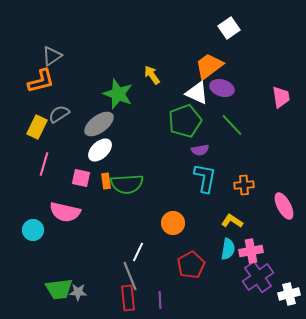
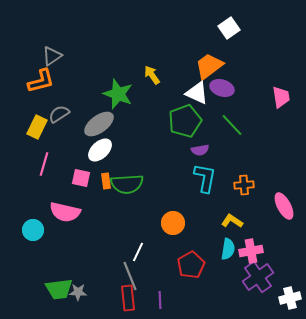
white cross: moved 1 px right, 4 px down
